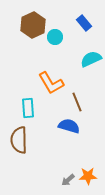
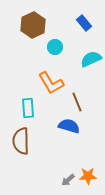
cyan circle: moved 10 px down
brown semicircle: moved 2 px right, 1 px down
